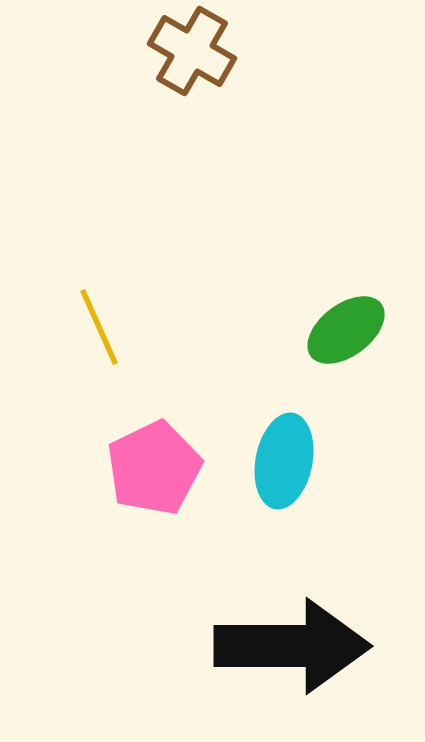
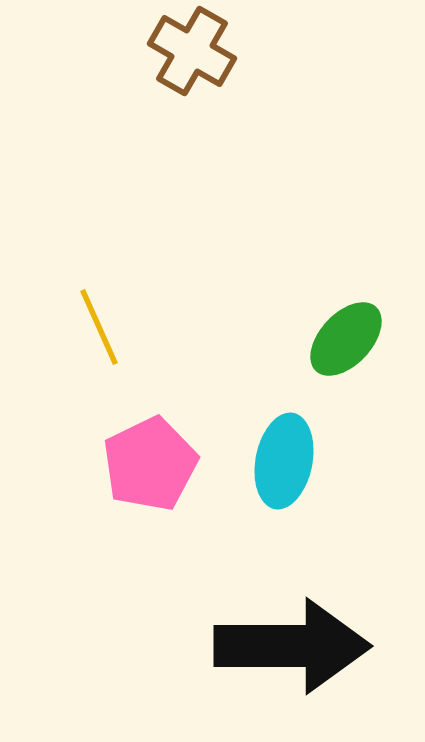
green ellipse: moved 9 px down; rotated 10 degrees counterclockwise
pink pentagon: moved 4 px left, 4 px up
